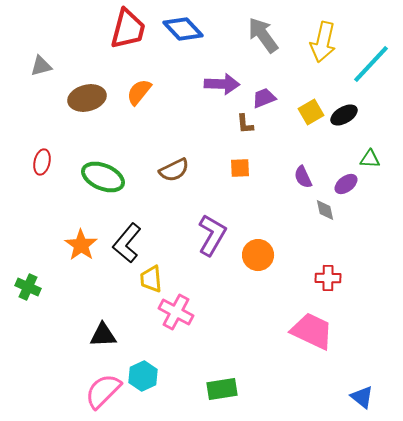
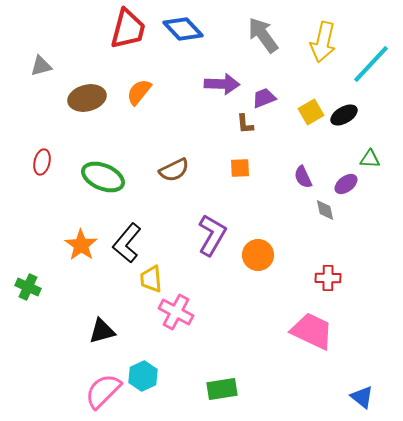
black triangle: moved 1 px left, 4 px up; rotated 12 degrees counterclockwise
